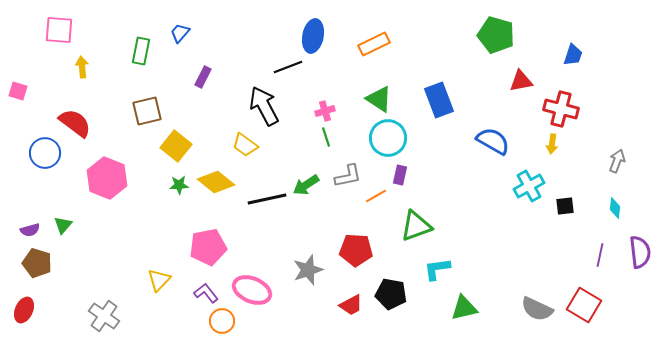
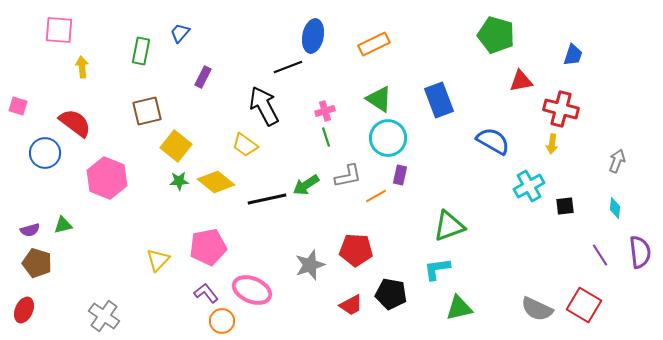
pink square at (18, 91): moved 15 px down
green star at (179, 185): moved 4 px up
green triangle at (63, 225): rotated 36 degrees clockwise
green triangle at (416, 226): moved 33 px right
purple line at (600, 255): rotated 45 degrees counterclockwise
gray star at (308, 270): moved 2 px right, 5 px up
yellow triangle at (159, 280): moved 1 px left, 20 px up
green triangle at (464, 308): moved 5 px left
